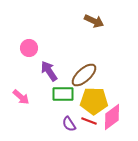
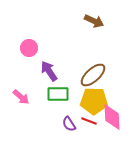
brown ellipse: moved 9 px right
green rectangle: moved 5 px left
pink diamond: rotated 56 degrees counterclockwise
